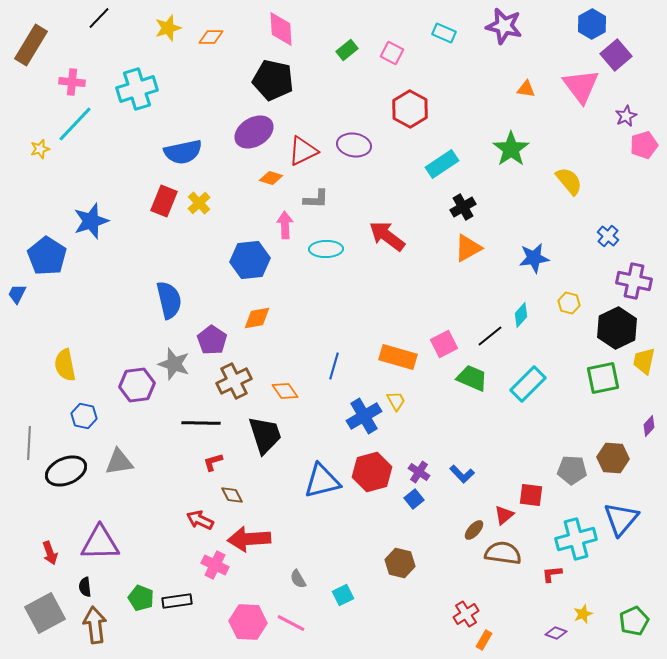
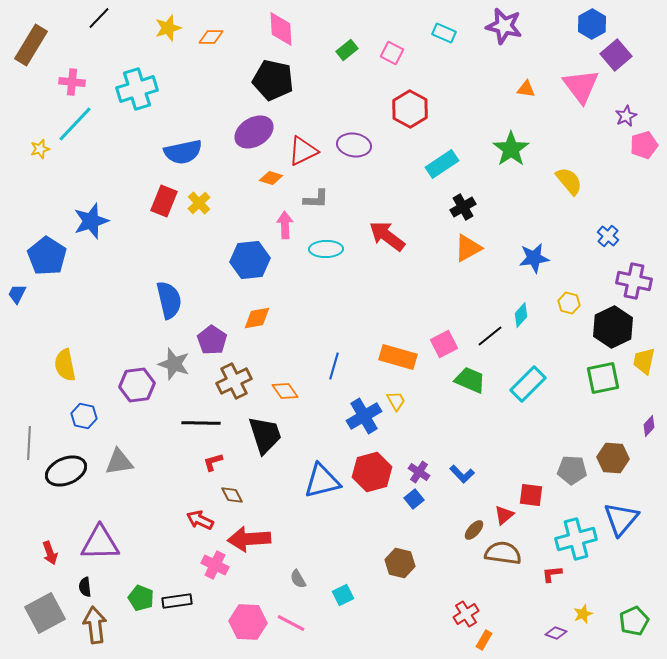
black hexagon at (617, 328): moved 4 px left, 1 px up
green trapezoid at (472, 378): moved 2 px left, 2 px down
